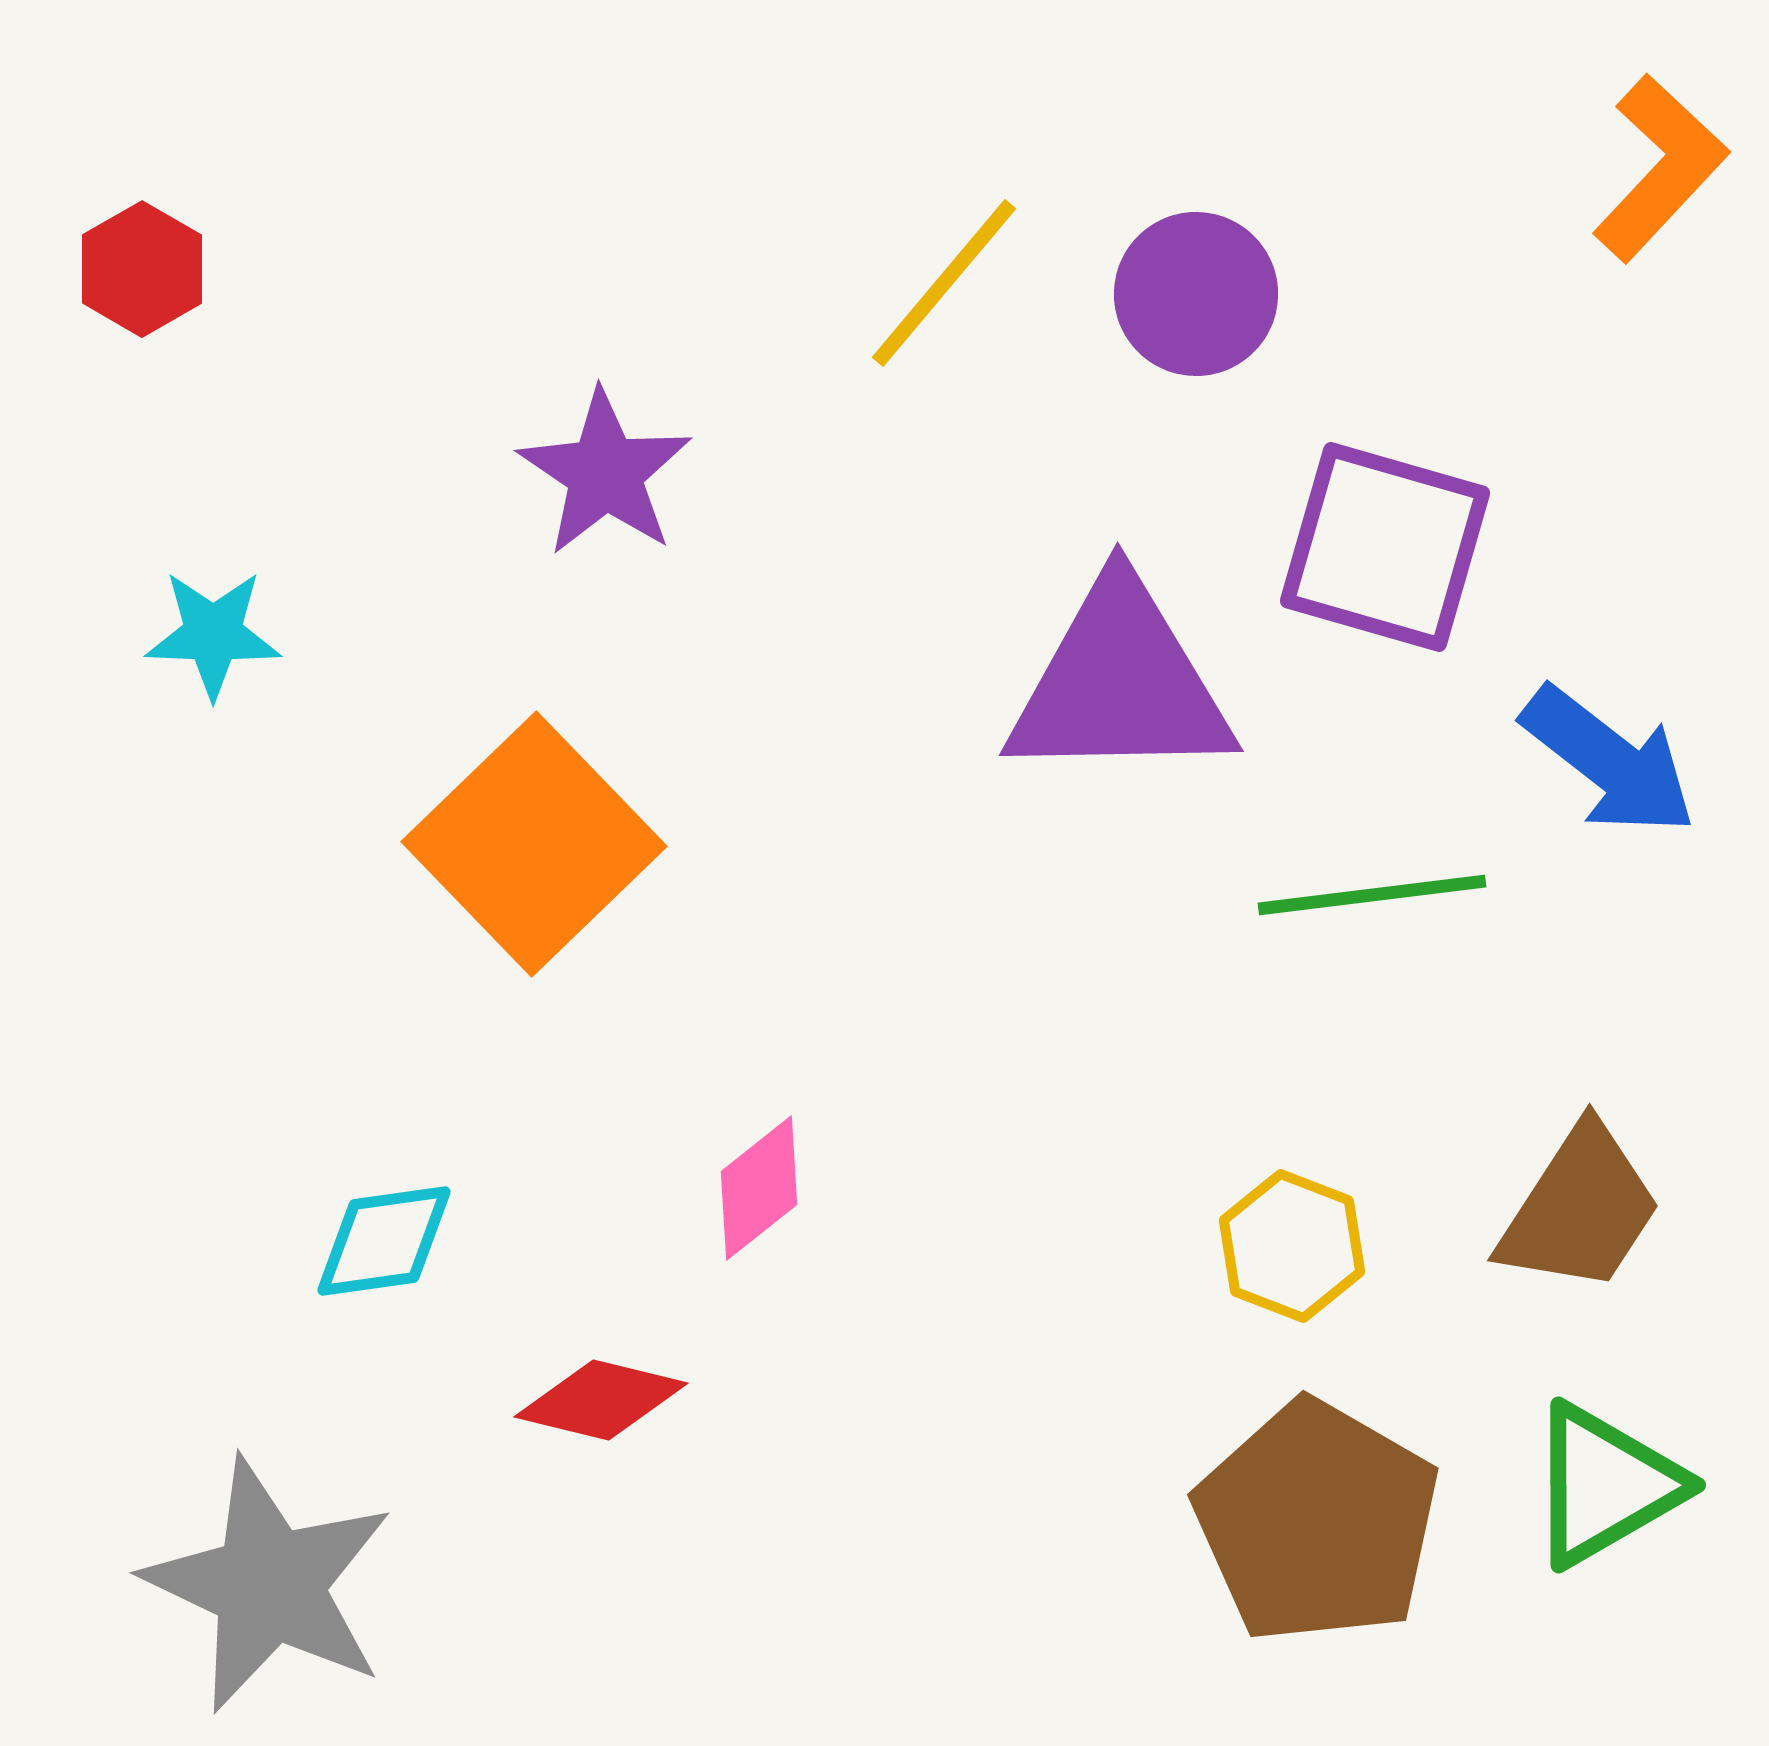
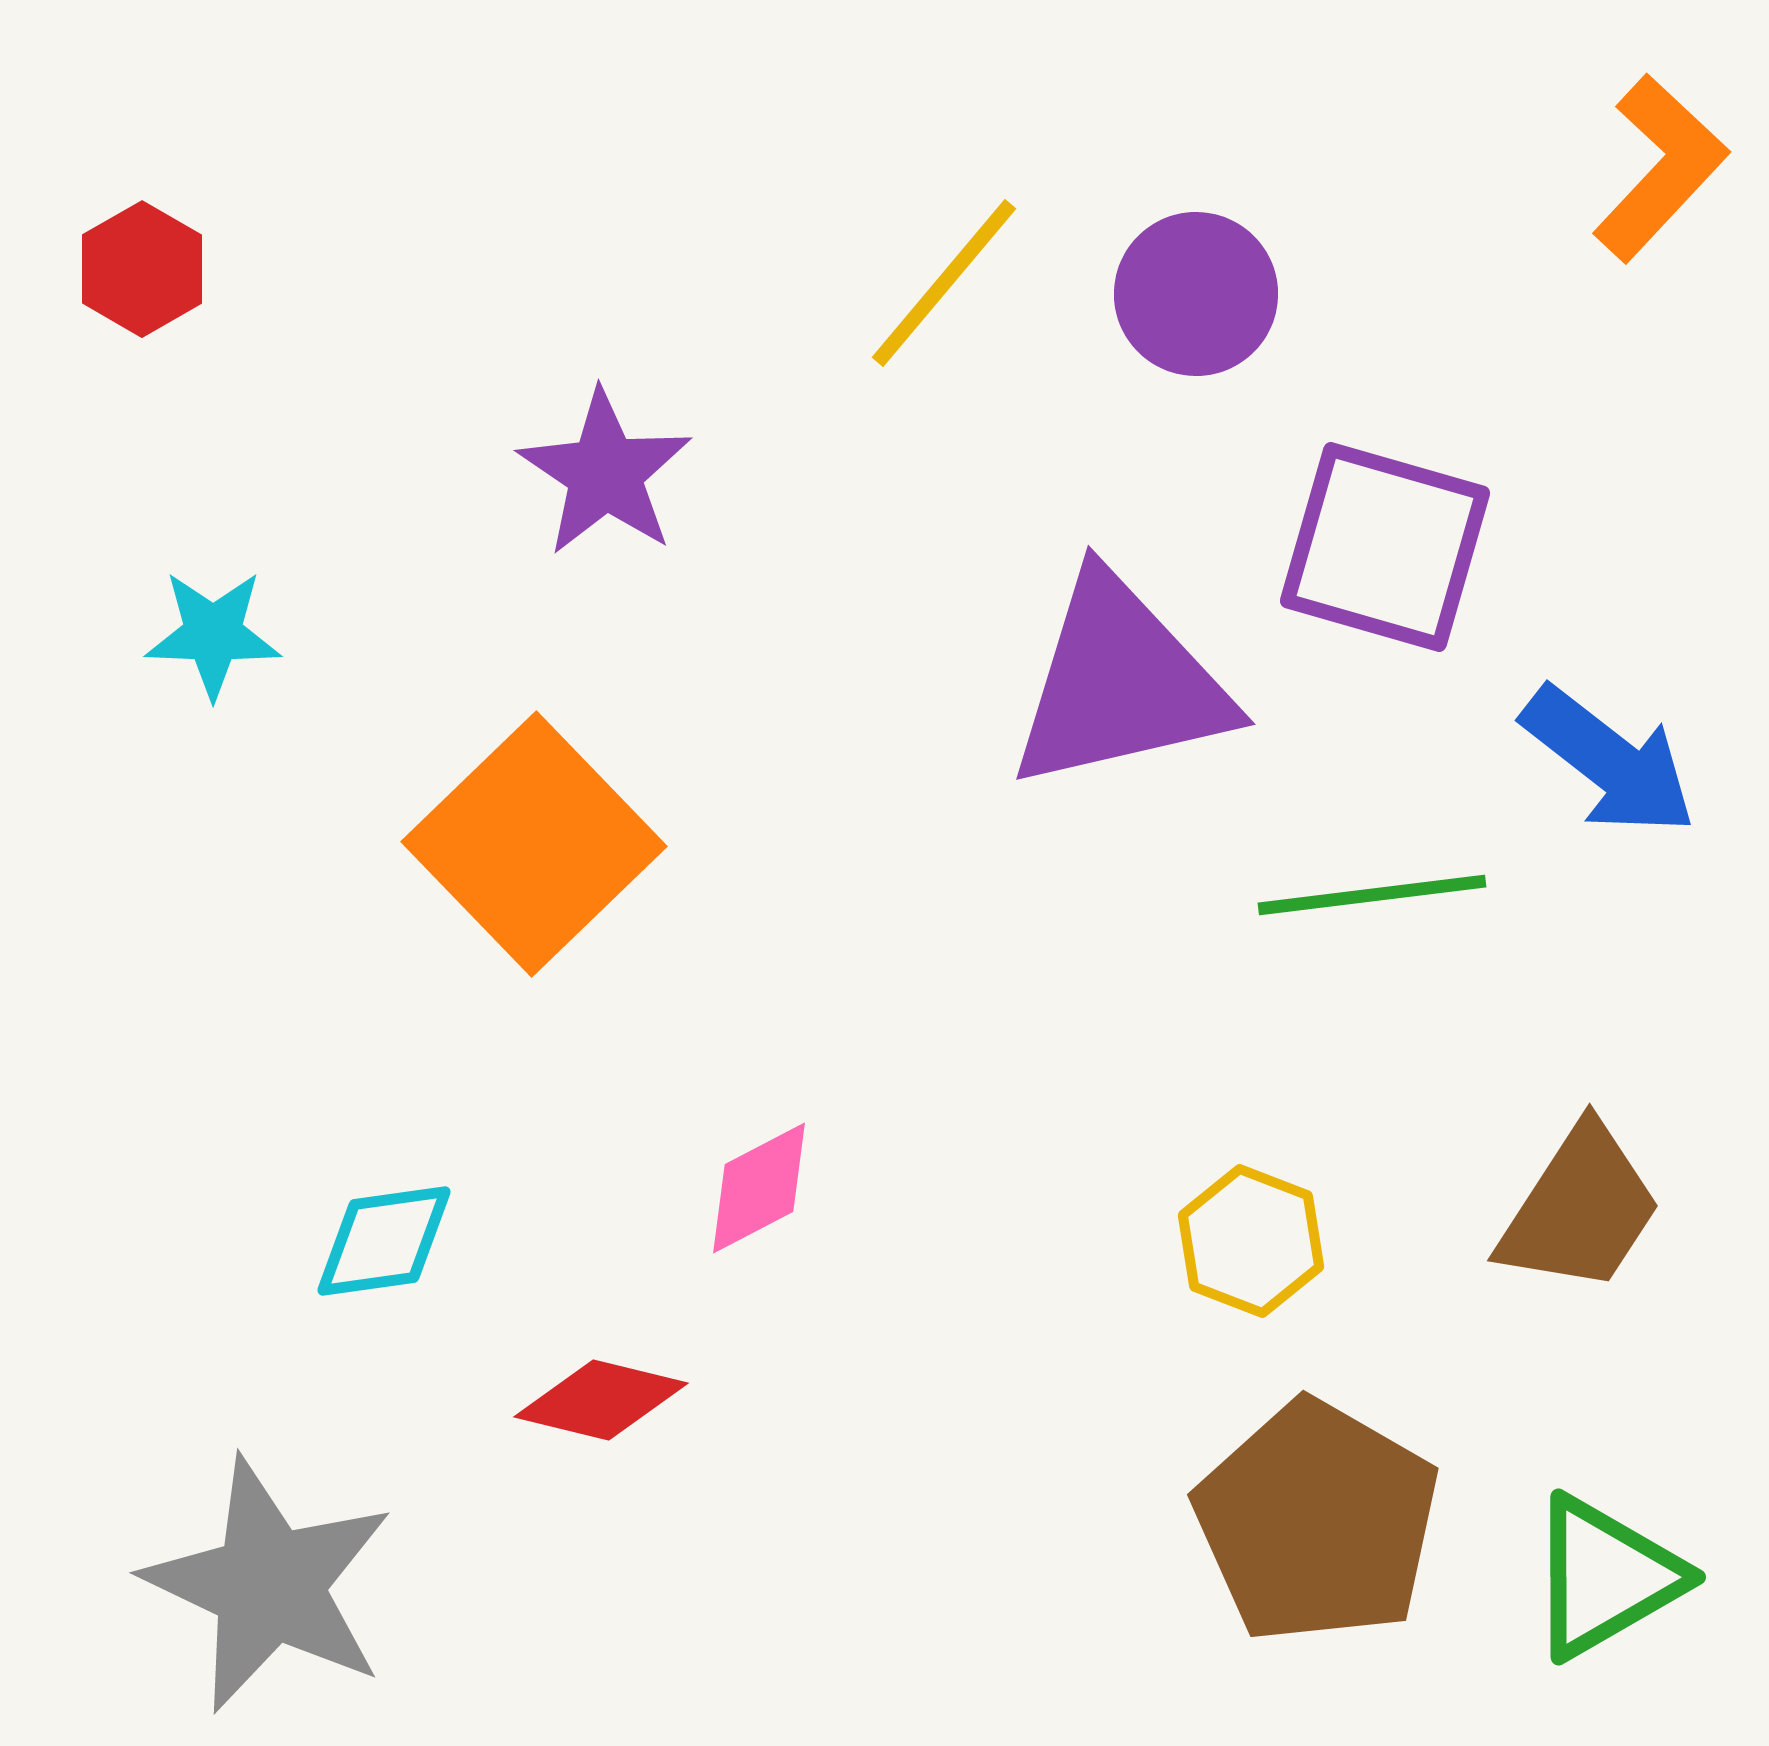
purple triangle: rotated 12 degrees counterclockwise
pink diamond: rotated 11 degrees clockwise
yellow hexagon: moved 41 px left, 5 px up
green triangle: moved 92 px down
